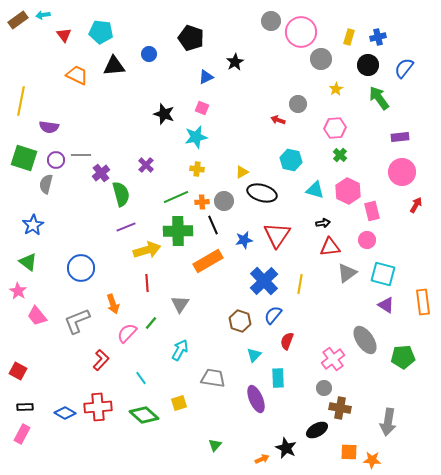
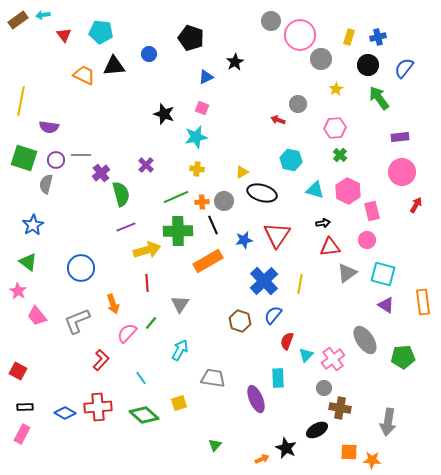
pink circle at (301, 32): moved 1 px left, 3 px down
orange trapezoid at (77, 75): moved 7 px right
cyan triangle at (254, 355): moved 52 px right
